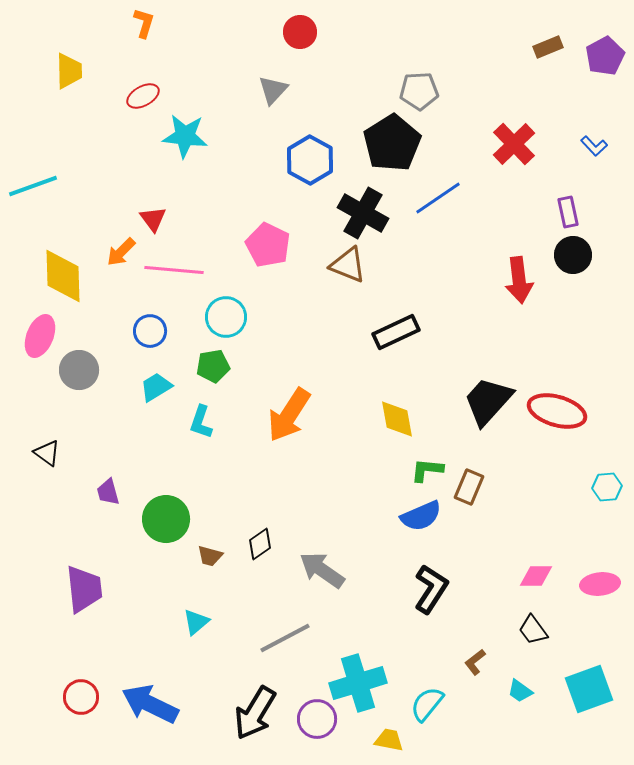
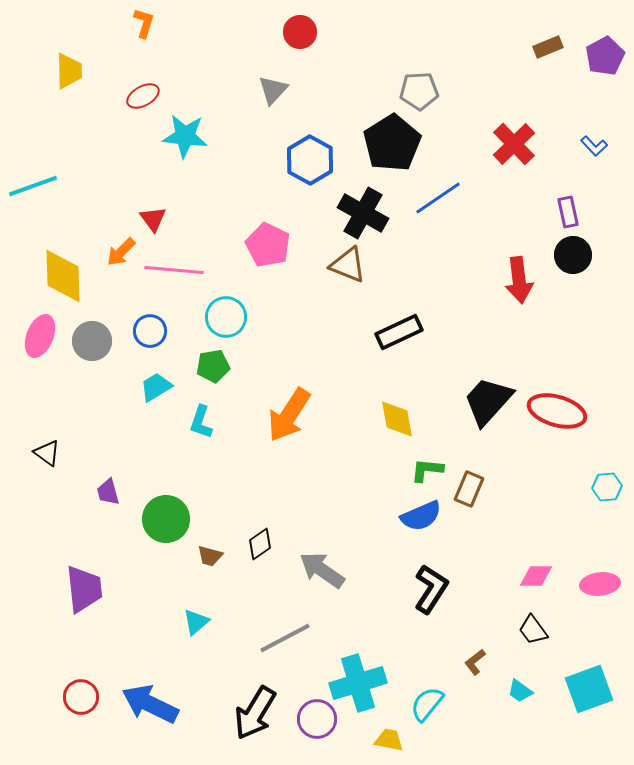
black rectangle at (396, 332): moved 3 px right
gray circle at (79, 370): moved 13 px right, 29 px up
brown rectangle at (469, 487): moved 2 px down
